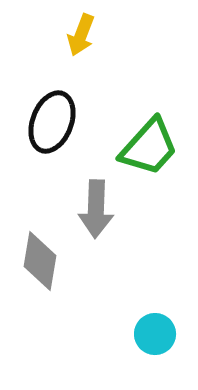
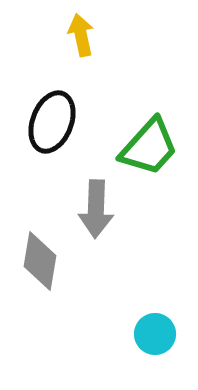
yellow arrow: rotated 147 degrees clockwise
